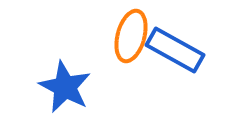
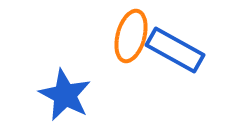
blue star: moved 8 px down
